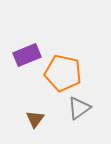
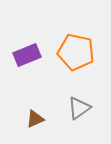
orange pentagon: moved 13 px right, 21 px up
brown triangle: rotated 30 degrees clockwise
